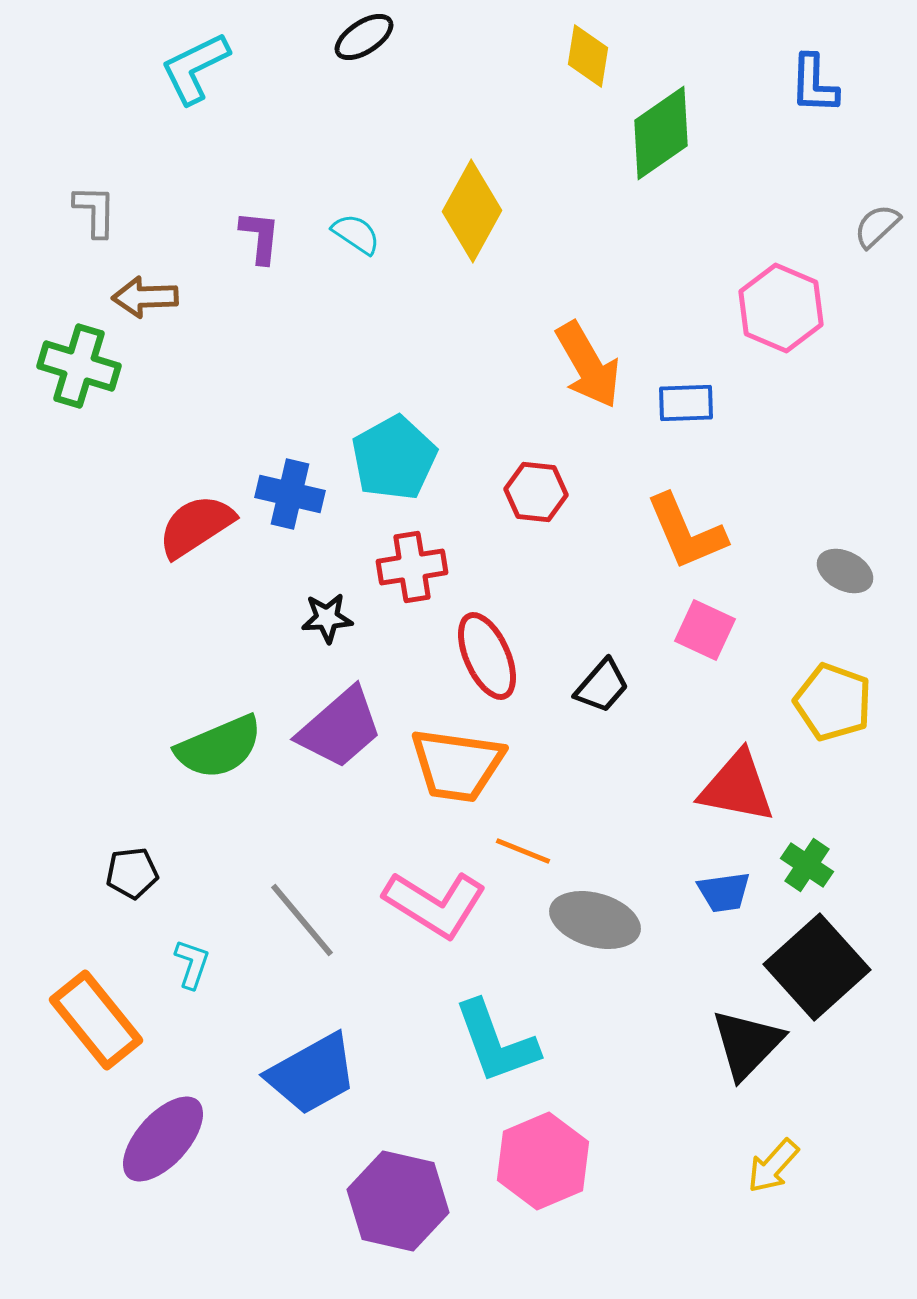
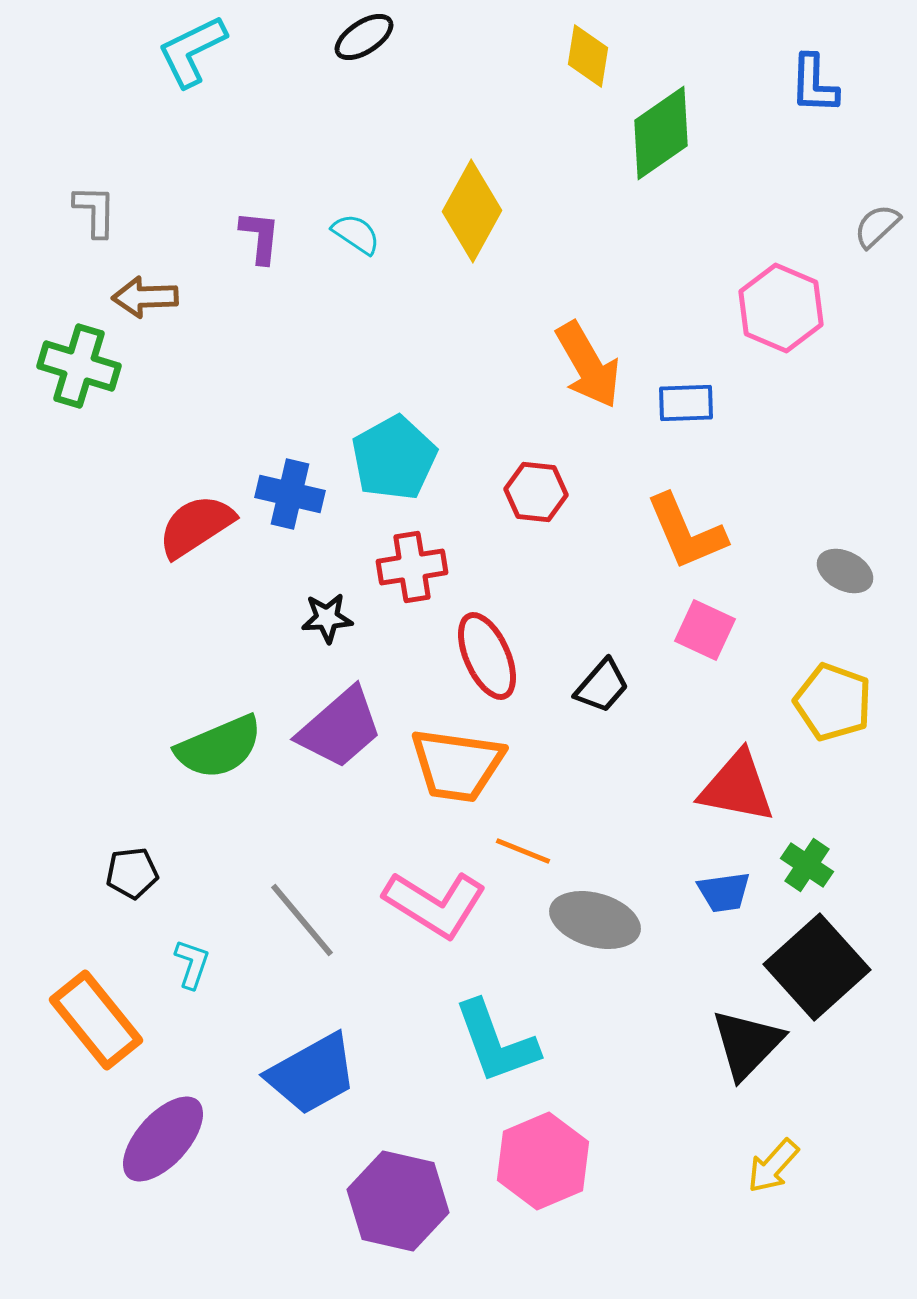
cyan L-shape at (195, 68): moved 3 px left, 17 px up
